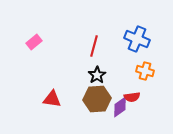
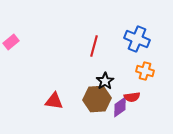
pink rectangle: moved 23 px left
black star: moved 8 px right, 6 px down
red triangle: moved 2 px right, 2 px down
